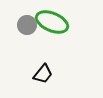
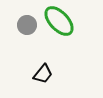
green ellipse: moved 7 px right, 1 px up; rotated 24 degrees clockwise
